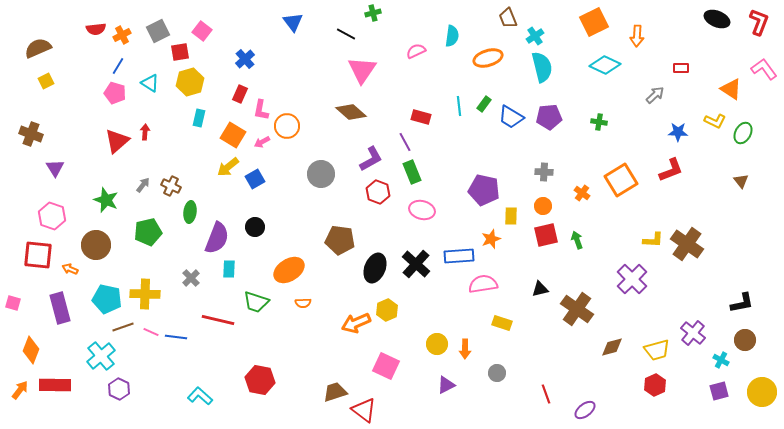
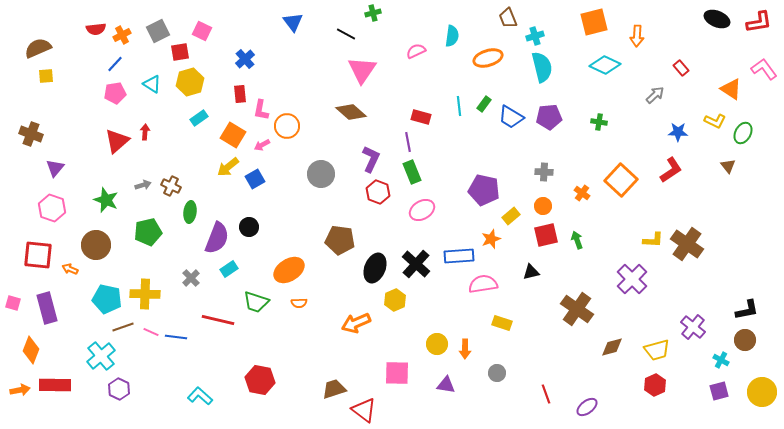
orange square at (594, 22): rotated 12 degrees clockwise
red L-shape at (759, 22): rotated 60 degrees clockwise
pink square at (202, 31): rotated 12 degrees counterclockwise
cyan cross at (535, 36): rotated 18 degrees clockwise
blue line at (118, 66): moved 3 px left, 2 px up; rotated 12 degrees clockwise
red rectangle at (681, 68): rotated 49 degrees clockwise
yellow square at (46, 81): moved 5 px up; rotated 21 degrees clockwise
cyan triangle at (150, 83): moved 2 px right, 1 px down
pink pentagon at (115, 93): rotated 25 degrees counterclockwise
red rectangle at (240, 94): rotated 30 degrees counterclockwise
cyan rectangle at (199, 118): rotated 42 degrees clockwise
pink arrow at (262, 142): moved 3 px down
purple line at (405, 142): moved 3 px right; rotated 18 degrees clockwise
purple L-shape at (371, 159): rotated 36 degrees counterclockwise
purple triangle at (55, 168): rotated 12 degrees clockwise
red L-shape at (671, 170): rotated 12 degrees counterclockwise
orange square at (621, 180): rotated 16 degrees counterclockwise
brown triangle at (741, 181): moved 13 px left, 15 px up
gray arrow at (143, 185): rotated 35 degrees clockwise
pink ellipse at (422, 210): rotated 45 degrees counterclockwise
pink hexagon at (52, 216): moved 8 px up
yellow rectangle at (511, 216): rotated 48 degrees clockwise
black circle at (255, 227): moved 6 px left
cyan rectangle at (229, 269): rotated 54 degrees clockwise
black triangle at (540, 289): moved 9 px left, 17 px up
orange semicircle at (303, 303): moved 4 px left
black L-shape at (742, 303): moved 5 px right, 7 px down
purple rectangle at (60, 308): moved 13 px left
yellow hexagon at (387, 310): moved 8 px right, 10 px up
purple cross at (693, 333): moved 6 px up
pink square at (386, 366): moved 11 px right, 7 px down; rotated 24 degrees counterclockwise
purple triangle at (446, 385): rotated 36 degrees clockwise
orange arrow at (20, 390): rotated 42 degrees clockwise
brown trapezoid at (335, 392): moved 1 px left, 3 px up
purple ellipse at (585, 410): moved 2 px right, 3 px up
